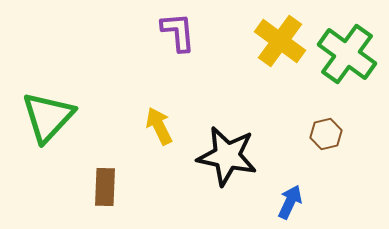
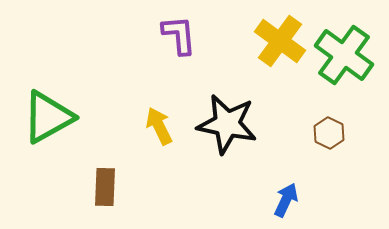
purple L-shape: moved 1 px right, 3 px down
green cross: moved 3 px left, 1 px down
green triangle: rotated 18 degrees clockwise
brown hexagon: moved 3 px right, 1 px up; rotated 20 degrees counterclockwise
black star: moved 32 px up
blue arrow: moved 4 px left, 2 px up
